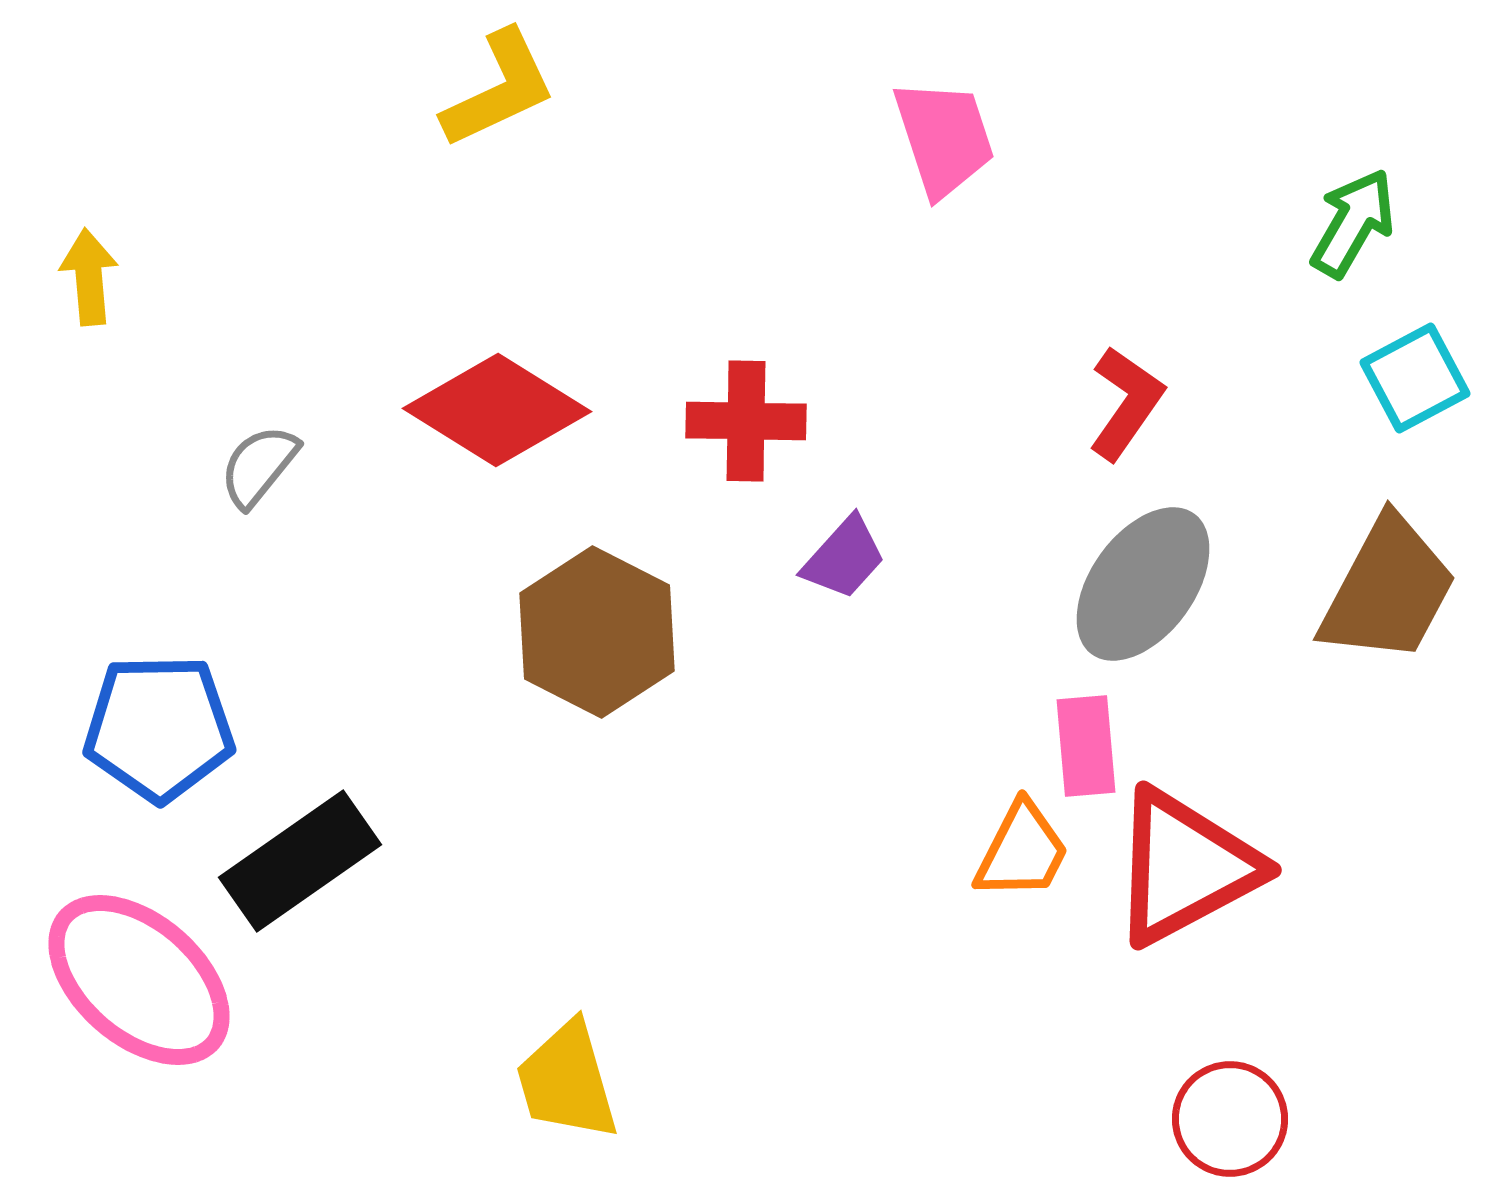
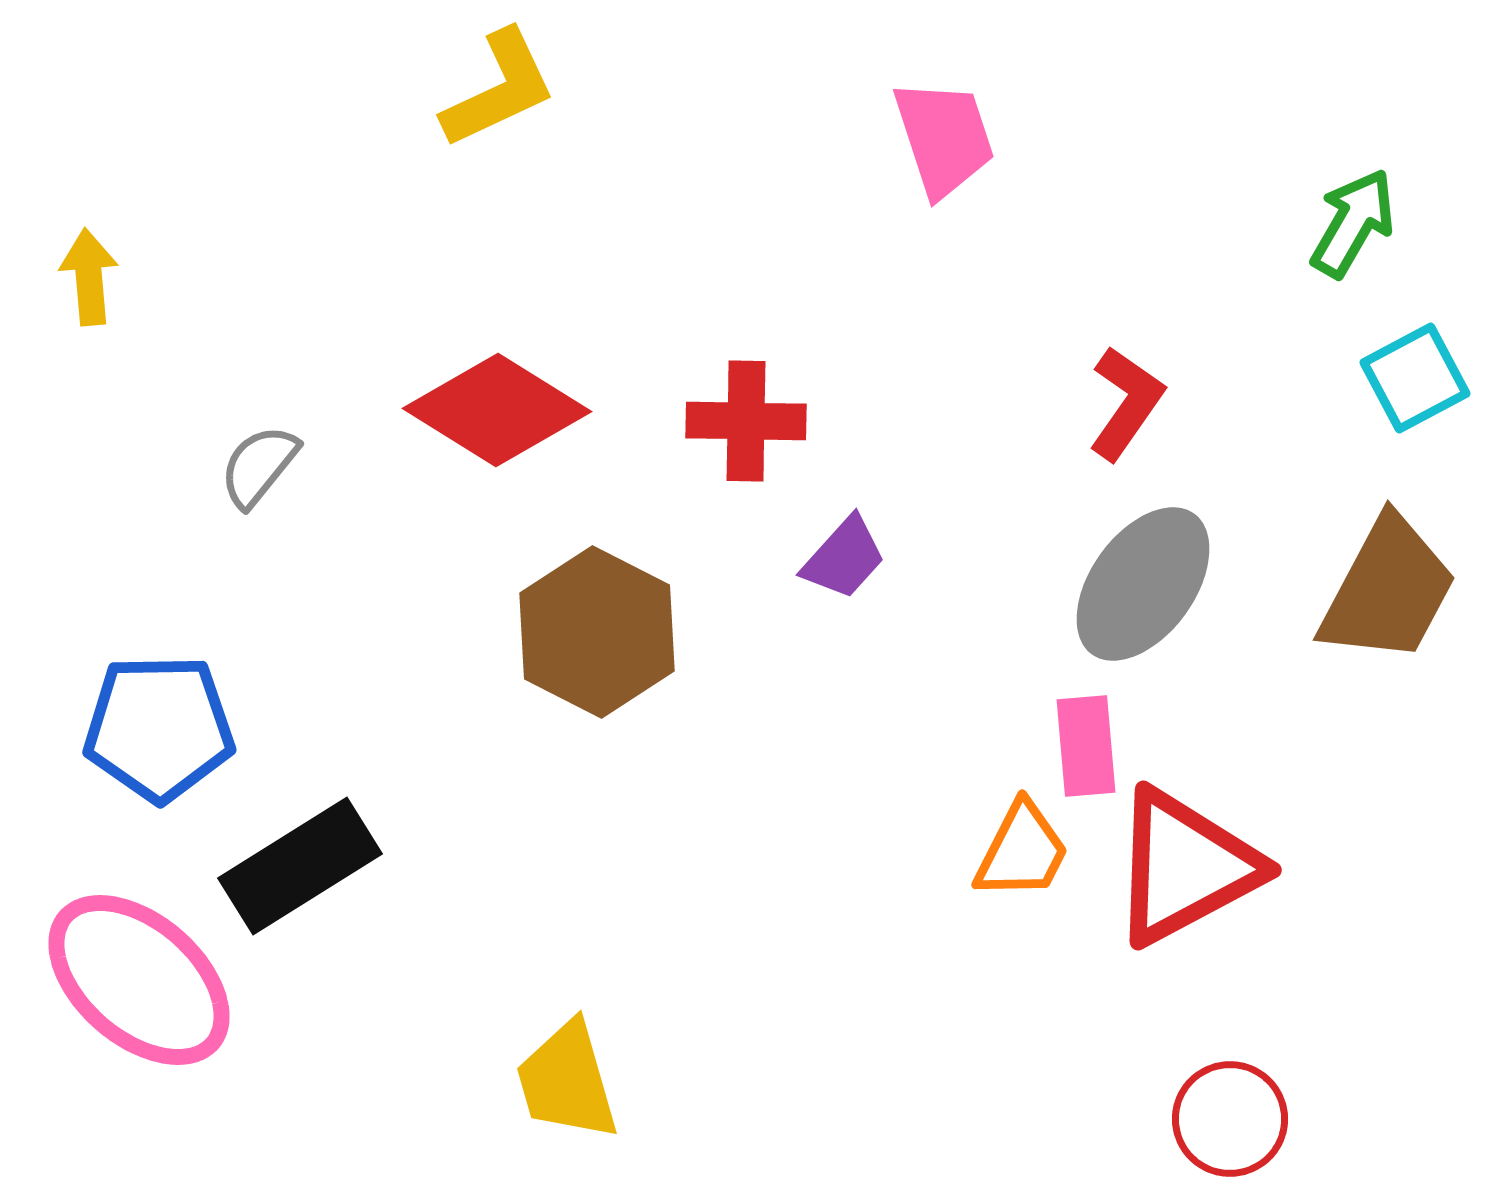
black rectangle: moved 5 px down; rotated 3 degrees clockwise
